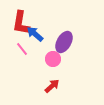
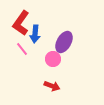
red L-shape: rotated 25 degrees clockwise
blue arrow: rotated 126 degrees counterclockwise
red arrow: rotated 63 degrees clockwise
